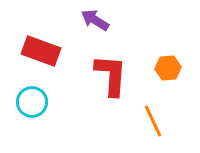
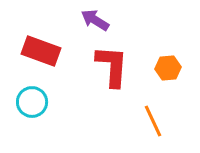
red L-shape: moved 1 px right, 9 px up
